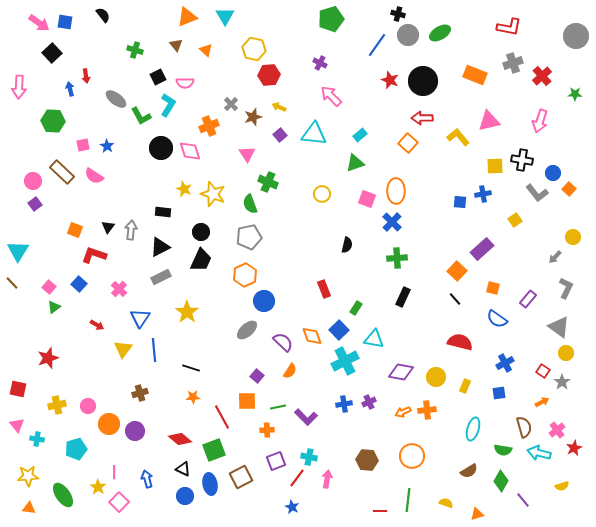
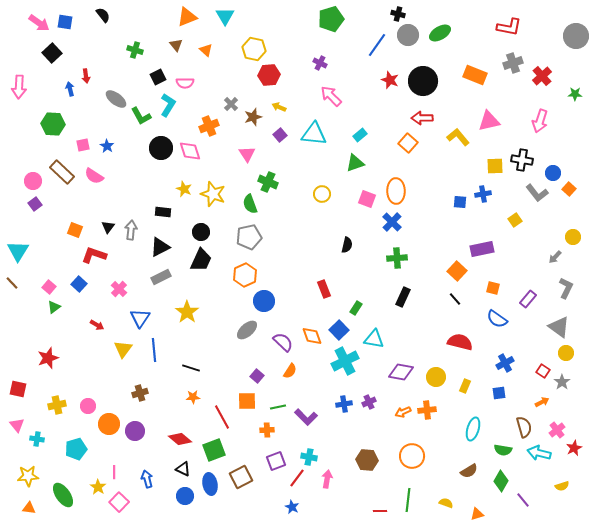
green hexagon at (53, 121): moved 3 px down
purple rectangle at (482, 249): rotated 30 degrees clockwise
